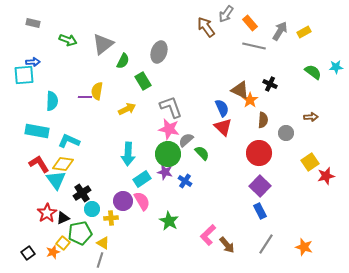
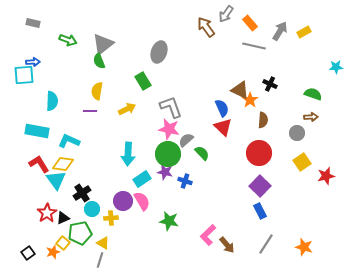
green semicircle at (123, 61): moved 24 px left; rotated 133 degrees clockwise
green semicircle at (313, 72): moved 22 px down; rotated 18 degrees counterclockwise
purple line at (85, 97): moved 5 px right, 14 px down
gray circle at (286, 133): moved 11 px right
yellow square at (310, 162): moved 8 px left
blue cross at (185, 181): rotated 16 degrees counterclockwise
green star at (169, 221): rotated 18 degrees counterclockwise
